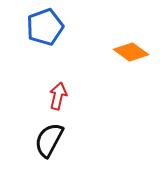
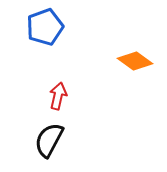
orange diamond: moved 4 px right, 9 px down
